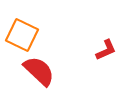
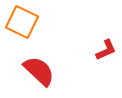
orange square: moved 13 px up
